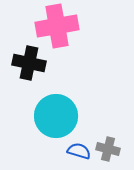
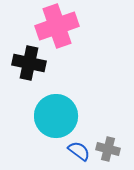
pink cross: rotated 9 degrees counterclockwise
blue semicircle: rotated 20 degrees clockwise
